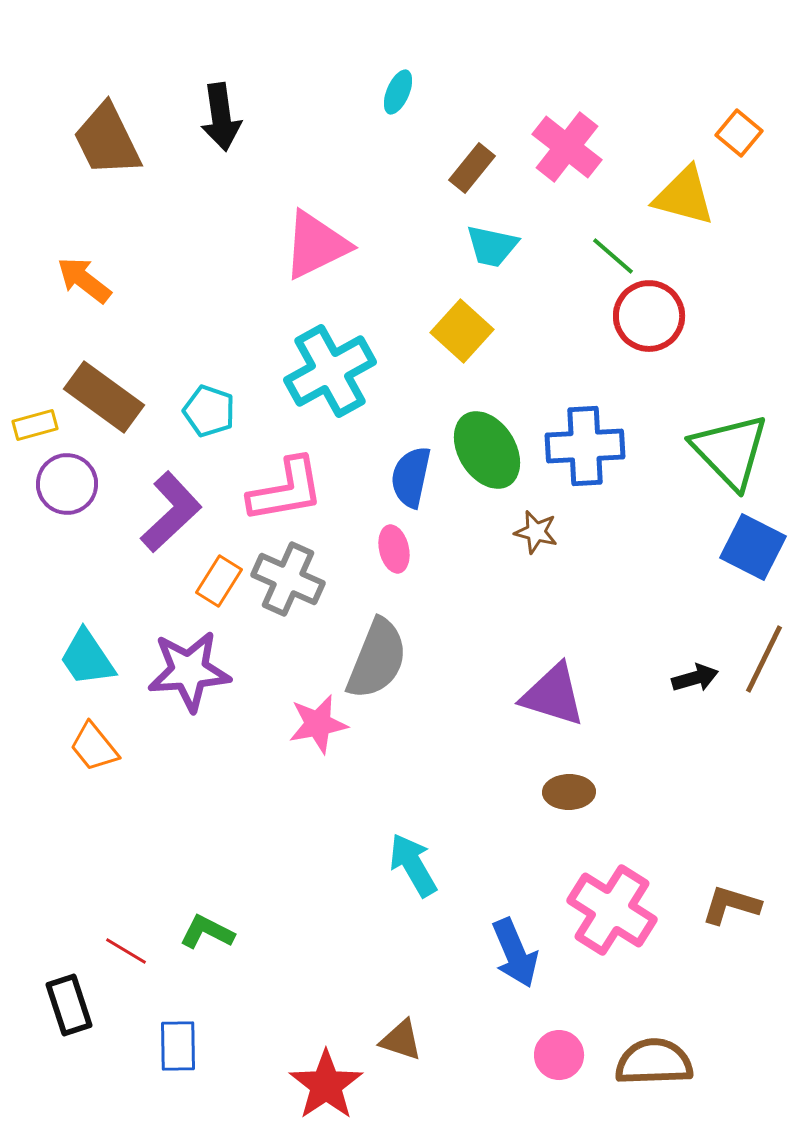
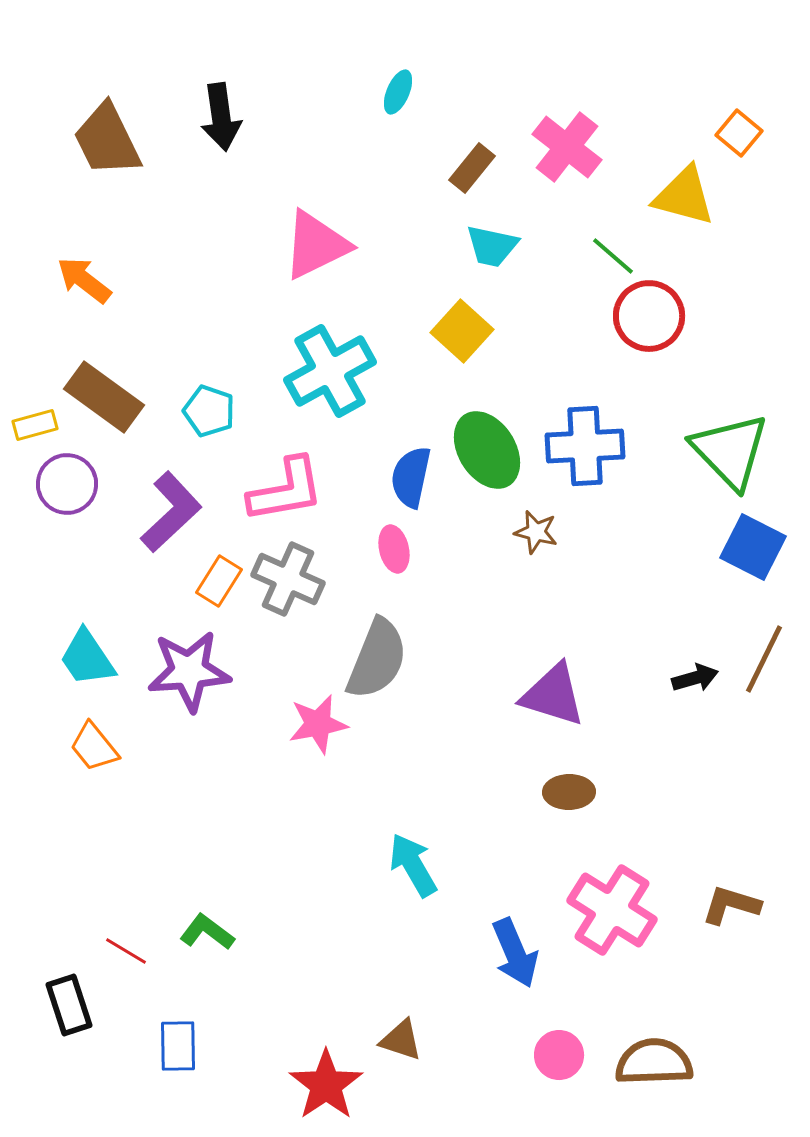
green L-shape at (207, 932): rotated 10 degrees clockwise
